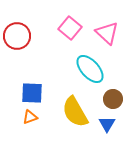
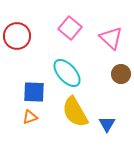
pink triangle: moved 4 px right, 5 px down
cyan ellipse: moved 23 px left, 4 px down
blue square: moved 2 px right, 1 px up
brown circle: moved 8 px right, 25 px up
